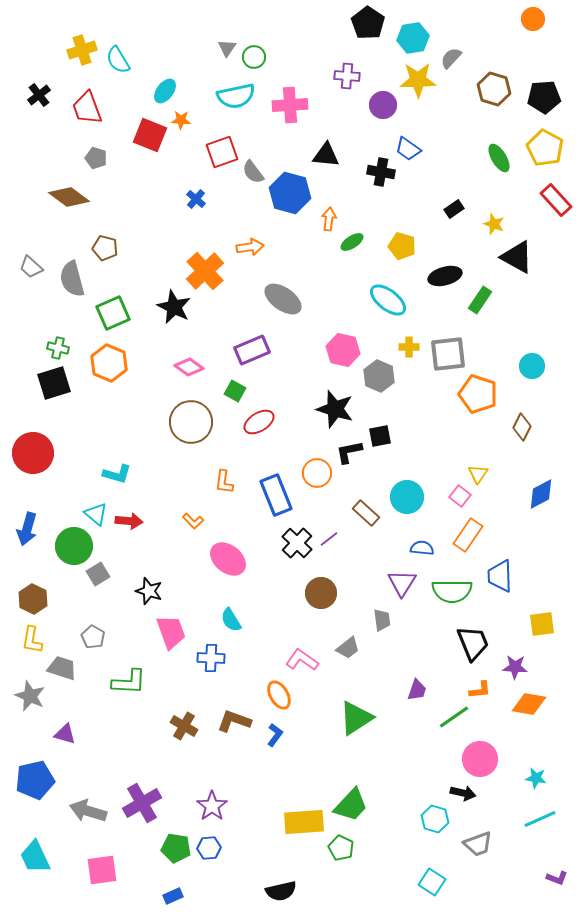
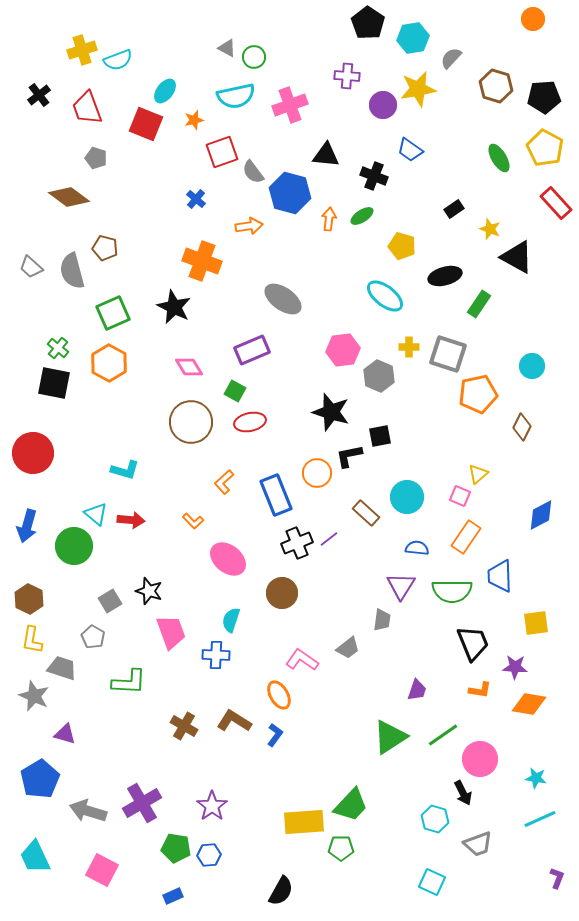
gray triangle at (227, 48): rotated 36 degrees counterclockwise
cyan semicircle at (118, 60): rotated 80 degrees counterclockwise
yellow star at (418, 80): moved 9 px down; rotated 9 degrees counterclockwise
brown hexagon at (494, 89): moved 2 px right, 3 px up
pink cross at (290, 105): rotated 16 degrees counterclockwise
orange star at (181, 120): moved 13 px right; rotated 18 degrees counterclockwise
red square at (150, 135): moved 4 px left, 11 px up
blue trapezoid at (408, 149): moved 2 px right, 1 px down
black cross at (381, 172): moved 7 px left, 4 px down; rotated 12 degrees clockwise
red rectangle at (556, 200): moved 3 px down
yellow star at (494, 224): moved 4 px left, 5 px down
green ellipse at (352, 242): moved 10 px right, 26 px up
orange arrow at (250, 247): moved 1 px left, 21 px up
orange cross at (205, 271): moved 3 px left, 10 px up; rotated 27 degrees counterclockwise
gray semicircle at (72, 279): moved 8 px up
cyan ellipse at (388, 300): moved 3 px left, 4 px up
green rectangle at (480, 300): moved 1 px left, 4 px down
green cross at (58, 348): rotated 25 degrees clockwise
pink hexagon at (343, 350): rotated 20 degrees counterclockwise
gray square at (448, 354): rotated 24 degrees clockwise
orange hexagon at (109, 363): rotated 6 degrees clockwise
pink diamond at (189, 367): rotated 24 degrees clockwise
black square at (54, 383): rotated 28 degrees clockwise
orange pentagon at (478, 394): rotated 30 degrees counterclockwise
black star at (335, 409): moved 4 px left, 3 px down
red ellipse at (259, 422): moved 9 px left; rotated 20 degrees clockwise
black L-shape at (349, 452): moved 4 px down
cyan L-shape at (117, 474): moved 8 px right, 4 px up
yellow triangle at (478, 474): rotated 15 degrees clockwise
orange L-shape at (224, 482): rotated 40 degrees clockwise
blue diamond at (541, 494): moved 21 px down
pink square at (460, 496): rotated 15 degrees counterclockwise
red arrow at (129, 521): moved 2 px right, 1 px up
blue arrow at (27, 529): moved 3 px up
orange rectangle at (468, 535): moved 2 px left, 2 px down
black cross at (297, 543): rotated 24 degrees clockwise
blue semicircle at (422, 548): moved 5 px left
gray square at (98, 574): moved 12 px right, 27 px down
purple triangle at (402, 583): moved 1 px left, 3 px down
brown circle at (321, 593): moved 39 px left
brown hexagon at (33, 599): moved 4 px left
cyan semicircle at (231, 620): rotated 50 degrees clockwise
gray trapezoid at (382, 620): rotated 15 degrees clockwise
yellow square at (542, 624): moved 6 px left, 1 px up
blue cross at (211, 658): moved 5 px right, 3 px up
orange L-shape at (480, 690): rotated 15 degrees clockwise
gray star at (30, 696): moved 4 px right
green line at (454, 717): moved 11 px left, 18 px down
green triangle at (356, 718): moved 34 px right, 19 px down
brown L-shape at (234, 721): rotated 12 degrees clockwise
blue pentagon at (35, 780): moved 5 px right, 1 px up; rotated 18 degrees counterclockwise
black arrow at (463, 793): rotated 50 degrees clockwise
blue hexagon at (209, 848): moved 7 px down
green pentagon at (341, 848): rotated 25 degrees counterclockwise
pink square at (102, 870): rotated 36 degrees clockwise
purple L-shape at (557, 878): rotated 90 degrees counterclockwise
cyan square at (432, 882): rotated 8 degrees counterclockwise
black semicircle at (281, 891): rotated 48 degrees counterclockwise
